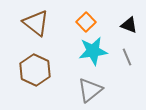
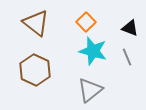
black triangle: moved 1 px right, 3 px down
cyan star: rotated 24 degrees clockwise
